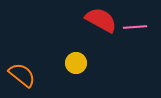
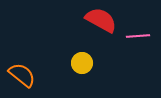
pink line: moved 3 px right, 9 px down
yellow circle: moved 6 px right
